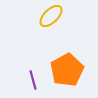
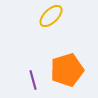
orange pentagon: rotated 12 degrees clockwise
